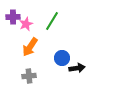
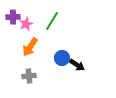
black arrow: moved 3 px up; rotated 42 degrees clockwise
